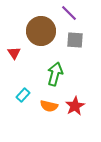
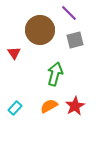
brown circle: moved 1 px left, 1 px up
gray square: rotated 18 degrees counterclockwise
cyan rectangle: moved 8 px left, 13 px down
orange semicircle: rotated 138 degrees clockwise
